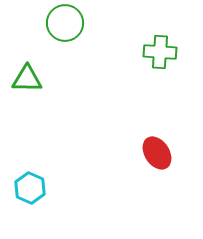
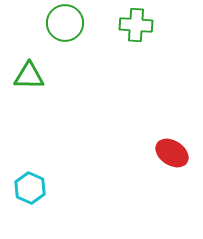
green cross: moved 24 px left, 27 px up
green triangle: moved 2 px right, 3 px up
red ellipse: moved 15 px right; rotated 24 degrees counterclockwise
